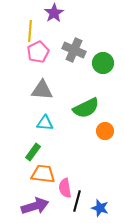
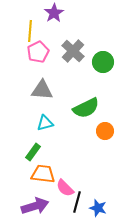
gray cross: moved 1 px left, 1 px down; rotated 20 degrees clockwise
green circle: moved 1 px up
cyan triangle: rotated 18 degrees counterclockwise
pink semicircle: rotated 36 degrees counterclockwise
black line: moved 1 px down
blue star: moved 2 px left
